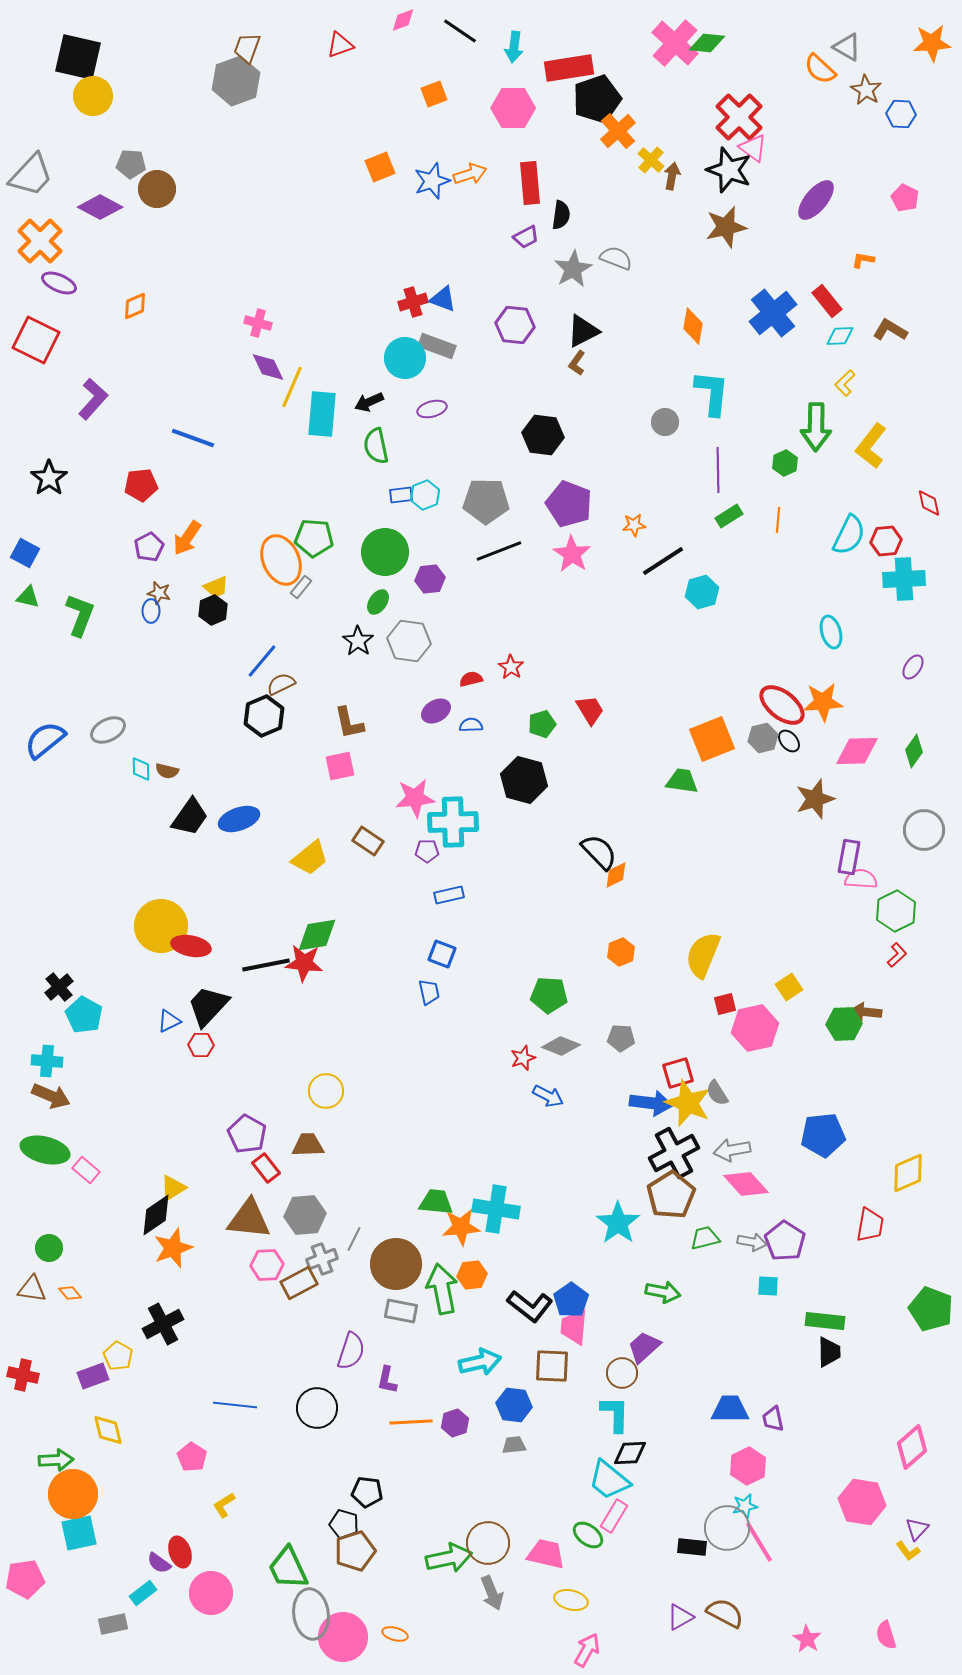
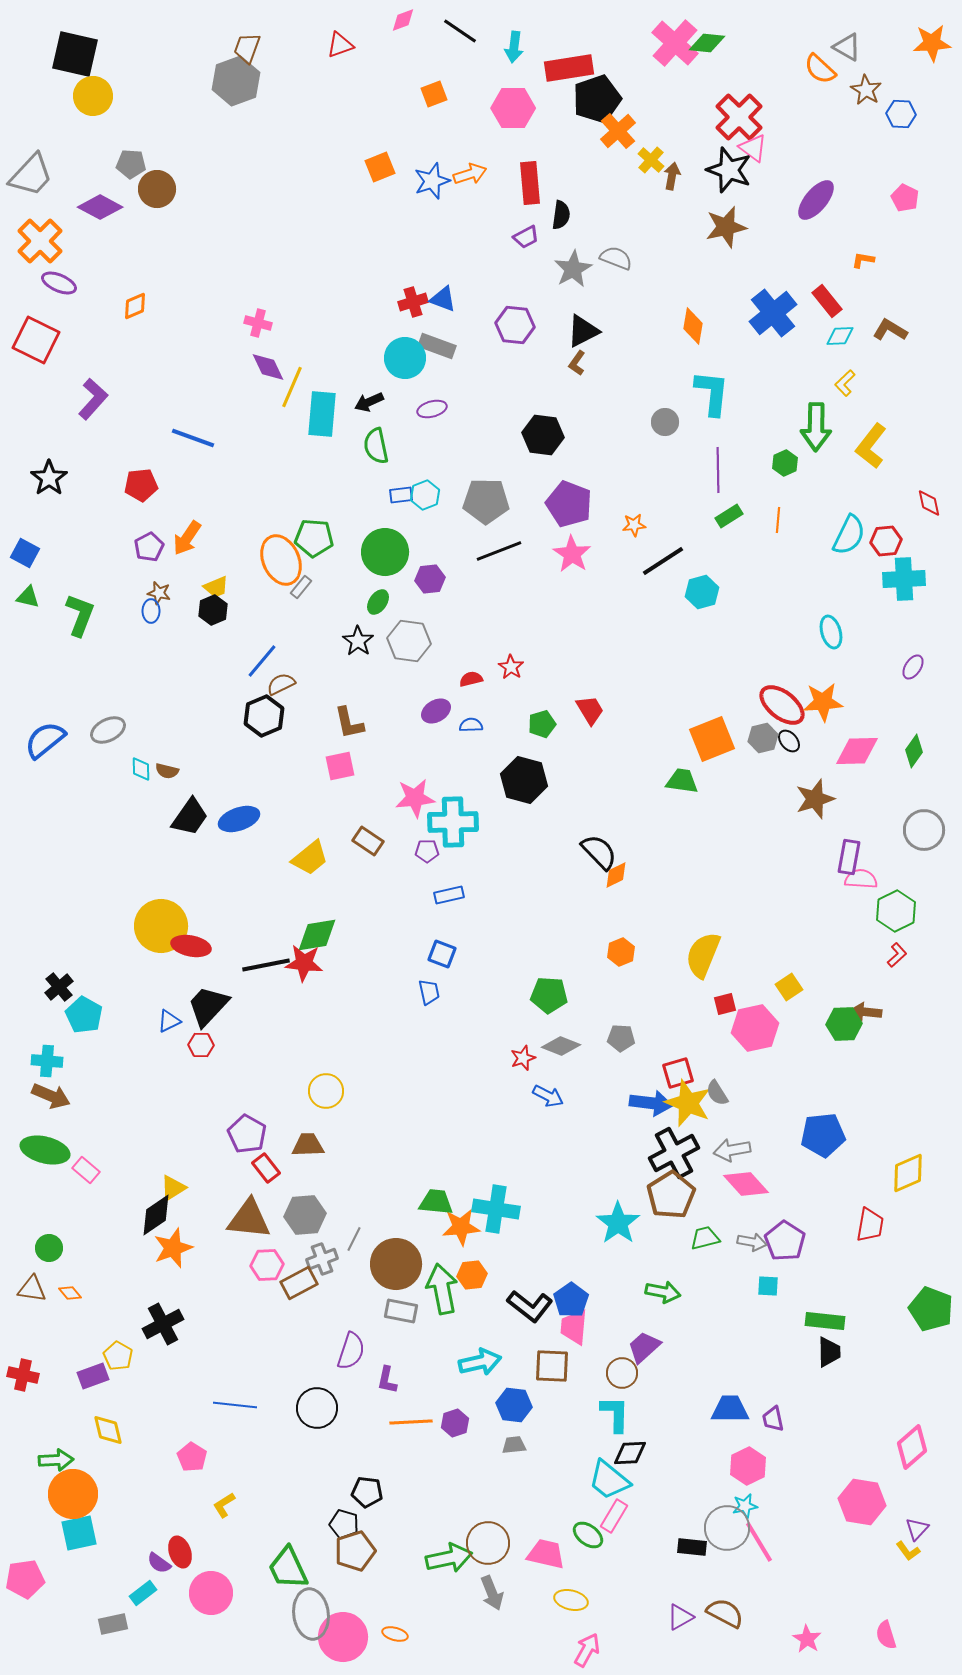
black square at (78, 57): moved 3 px left, 3 px up
